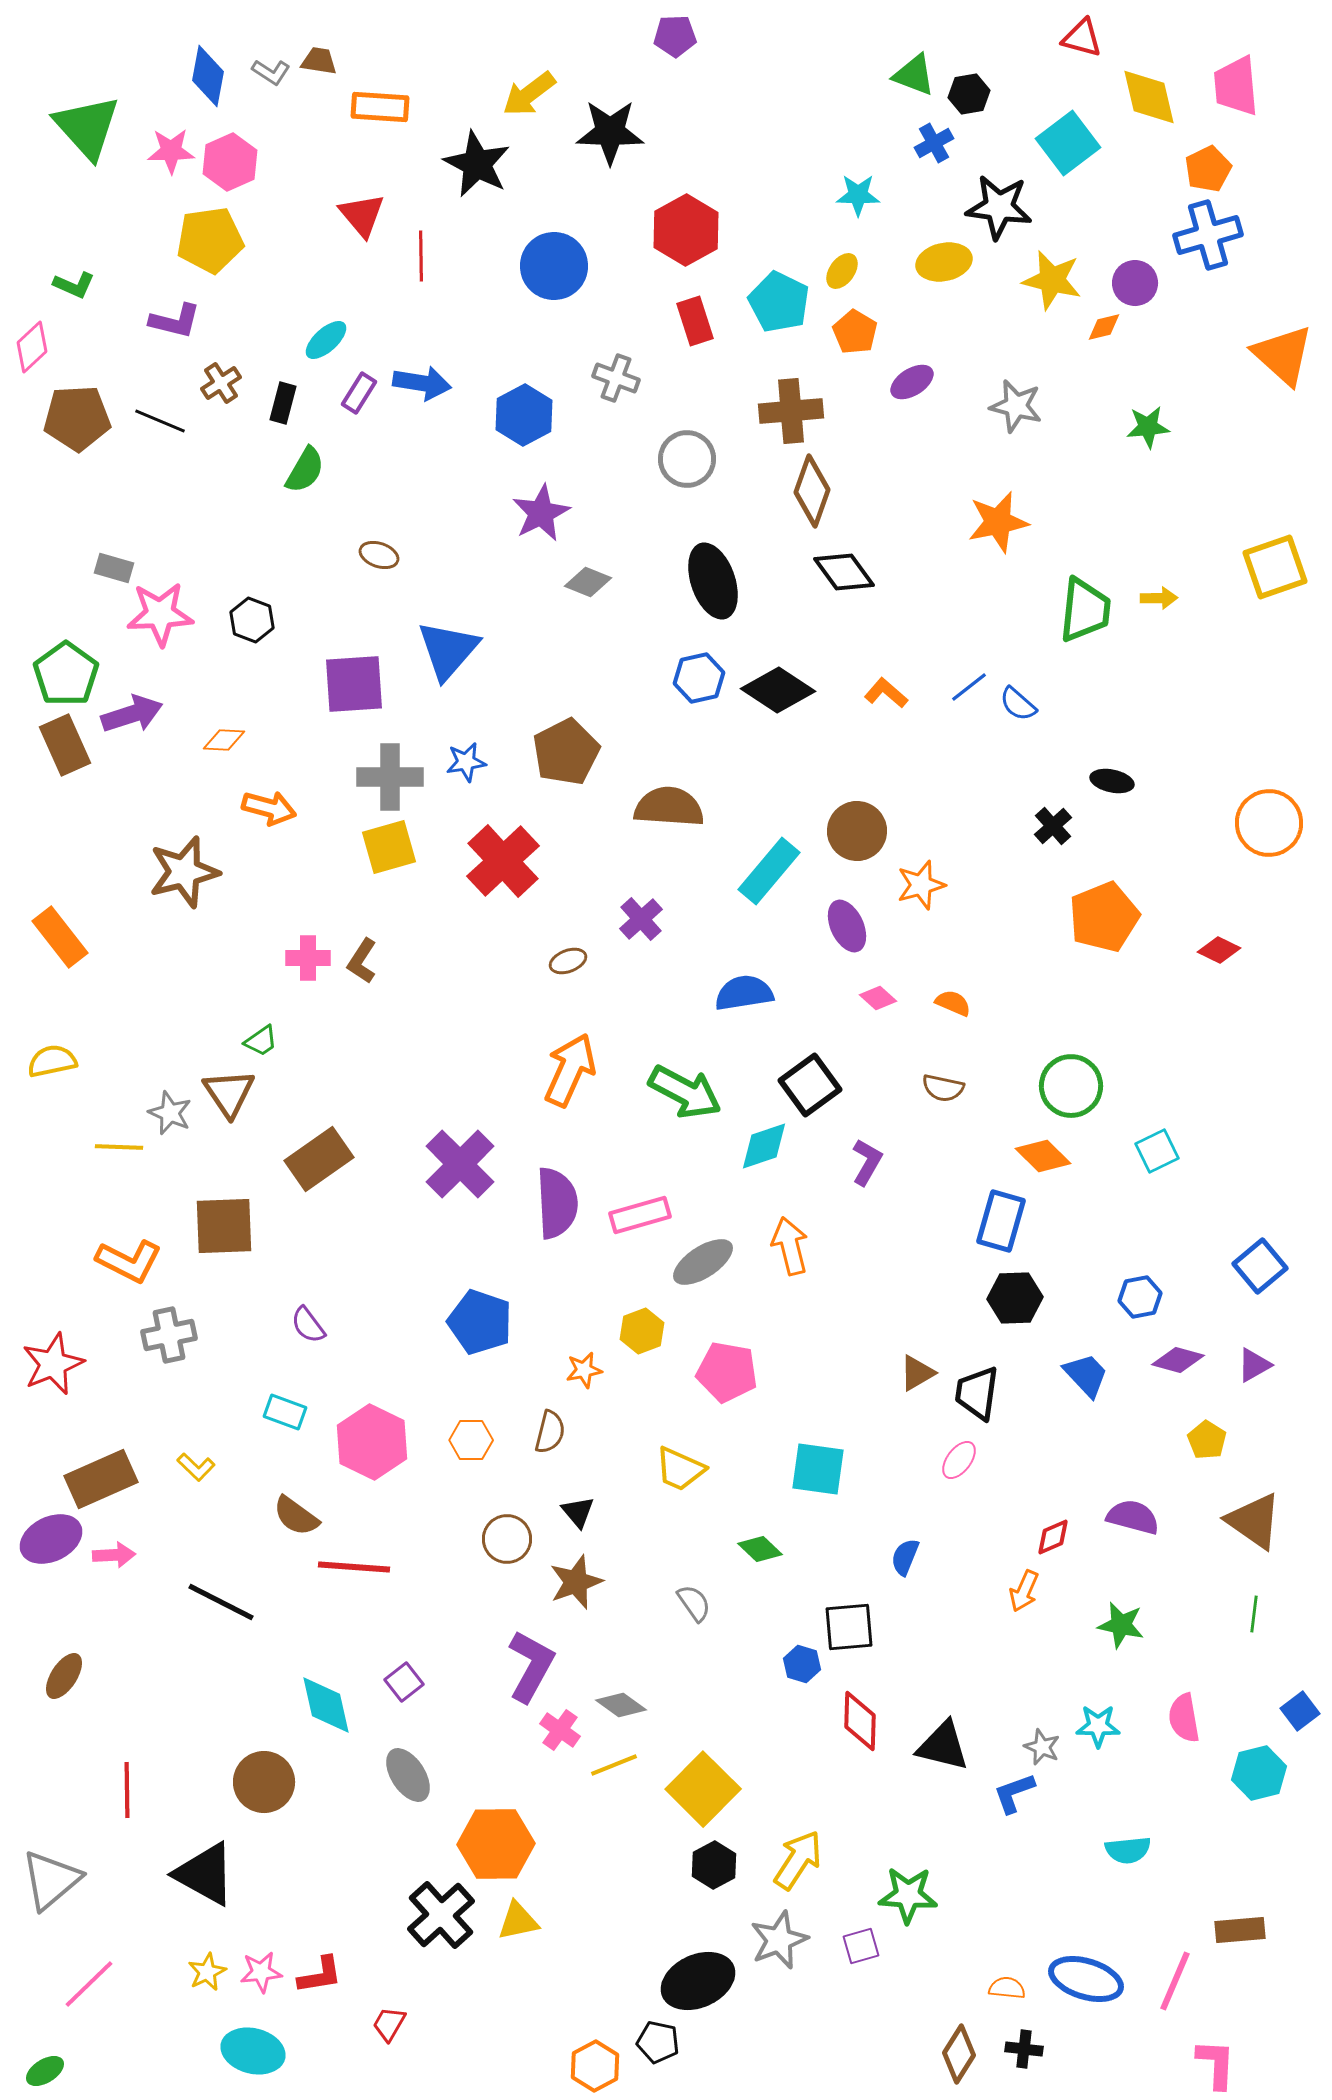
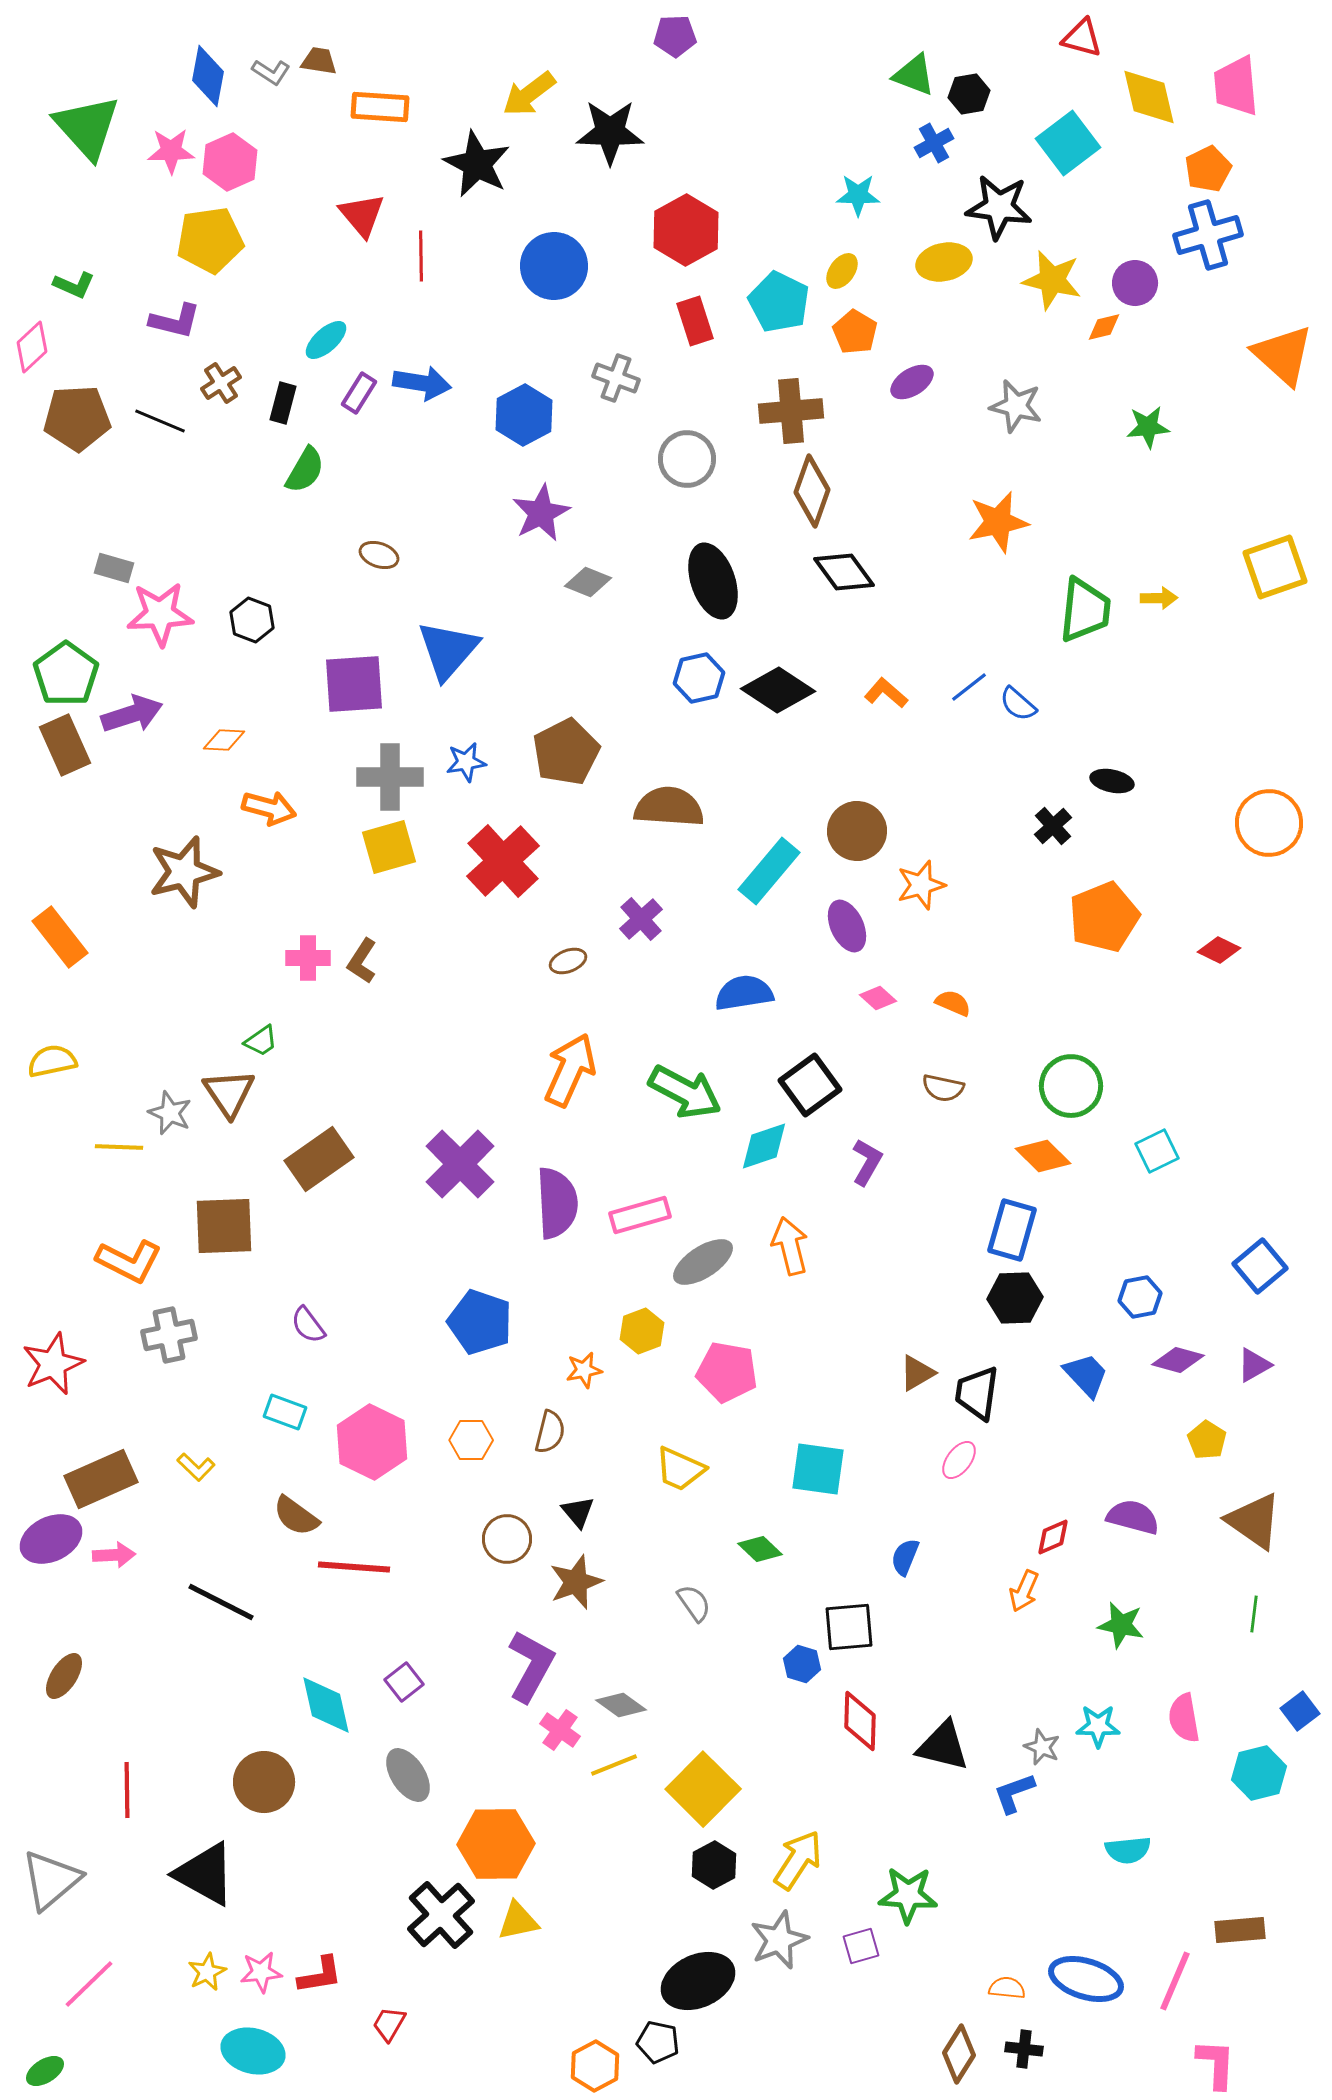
blue rectangle at (1001, 1221): moved 11 px right, 9 px down
